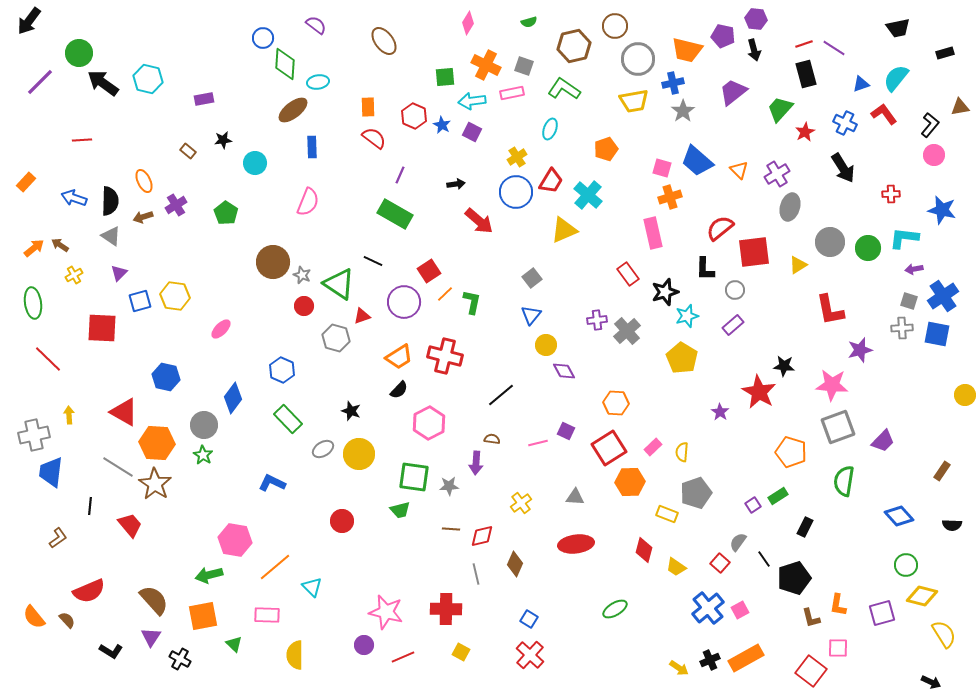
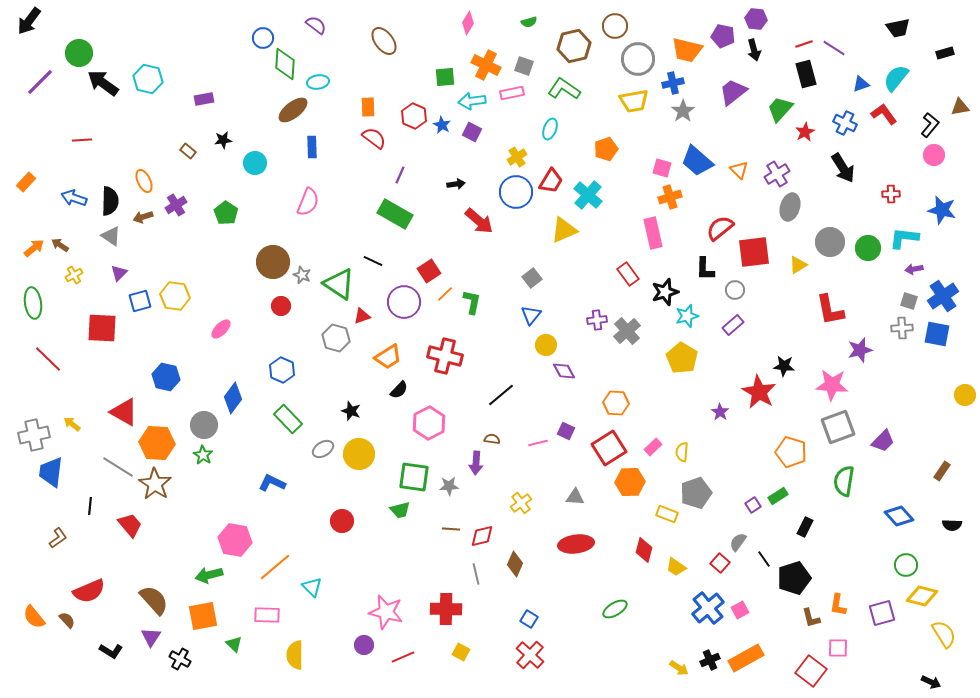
red circle at (304, 306): moved 23 px left
orange trapezoid at (399, 357): moved 11 px left
yellow arrow at (69, 415): moved 3 px right, 9 px down; rotated 48 degrees counterclockwise
